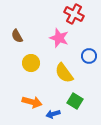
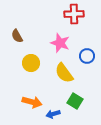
red cross: rotated 30 degrees counterclockwise
pink star: moved 1 px right, 5 px down
blue circle: moved 2 px left
